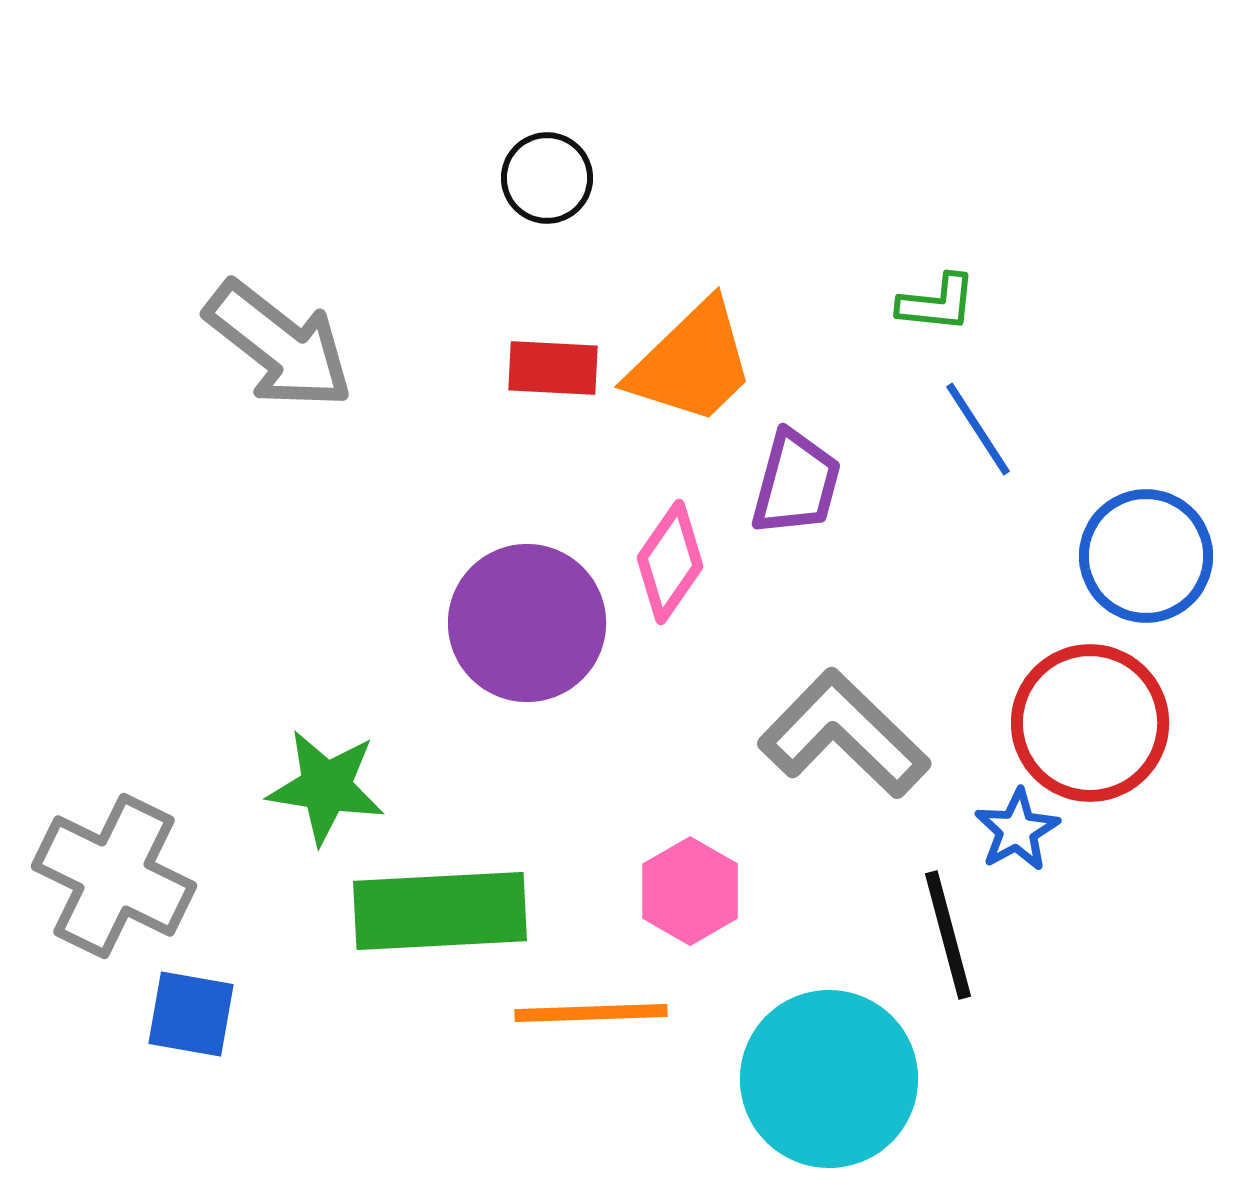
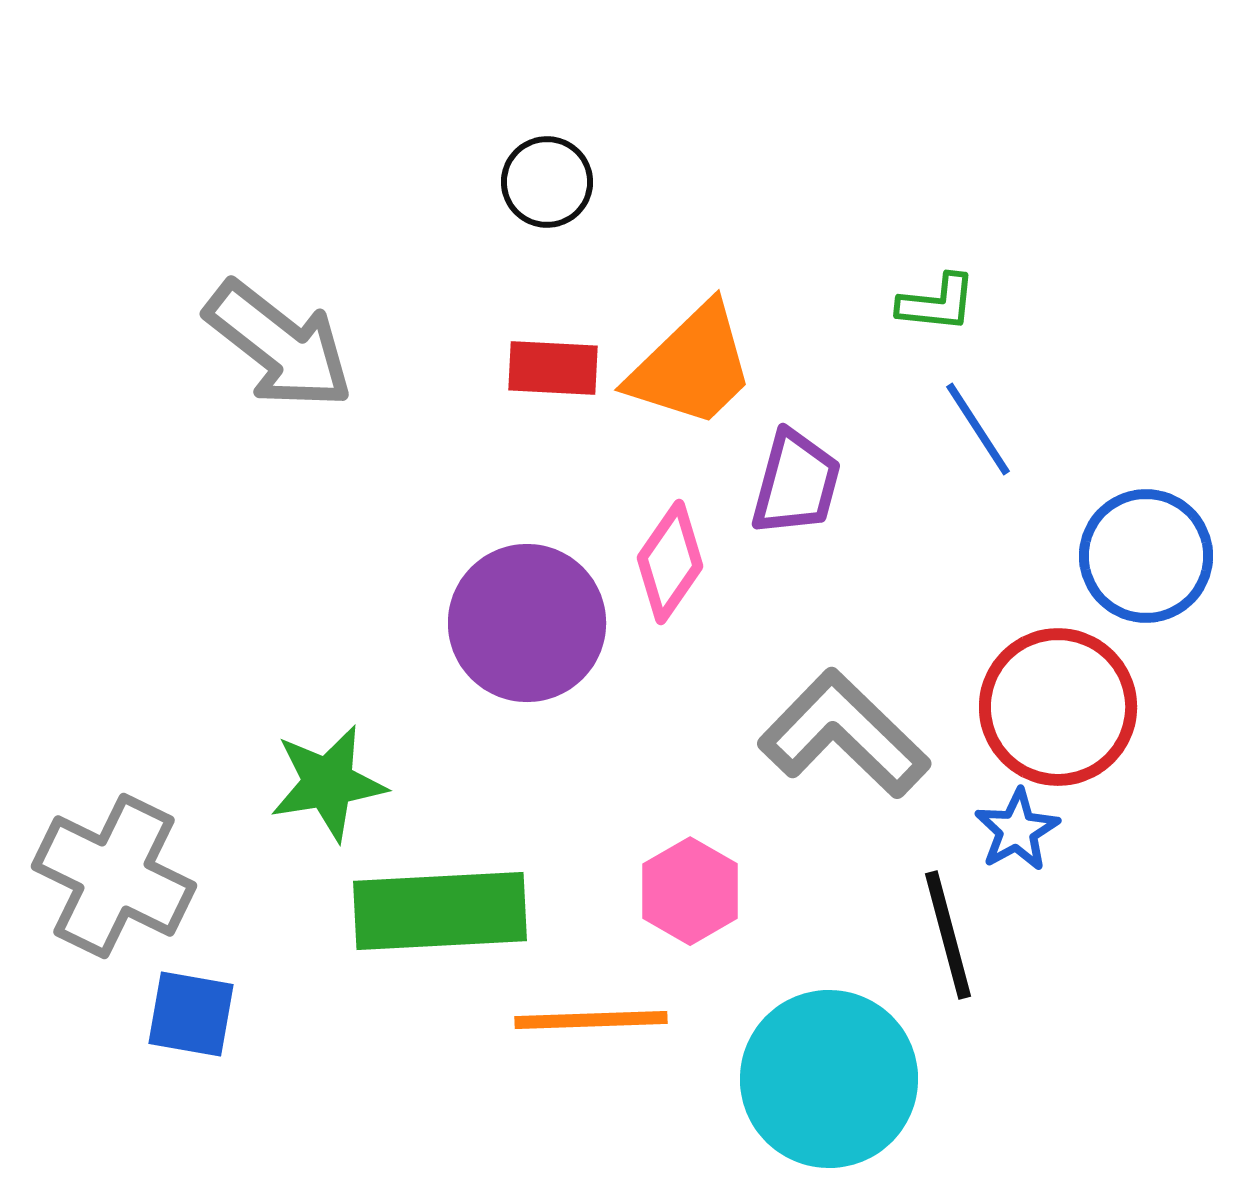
black circle: moved 4 px down
orange trapezoid: moved 3 px down
red circle: moved 32 px left, 16 px up
green star: moved 2 px right, 4 px up; rotated 18 degrees counterclockwise
orange line: moved 7 px down
